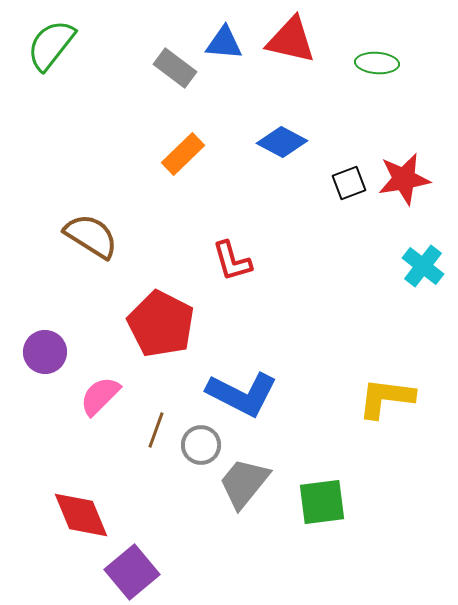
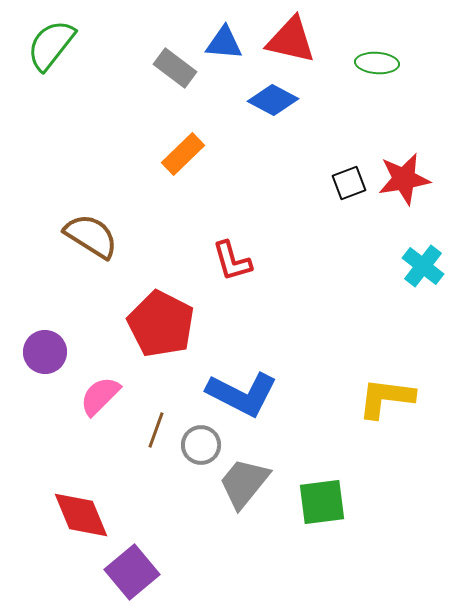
blue diamond: moved 9 px left, 42 px up
